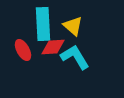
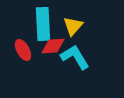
yellow triangle: rotated 30 degrees clockwise
red diamond: moved 1 px up
